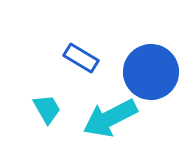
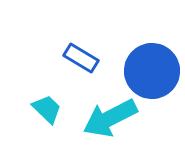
blue circle: moved 1 px right, 1 px up
cyan trapezoid: rotated 16 degrees counterclockwise
